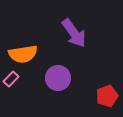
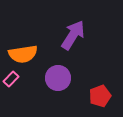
purple arrow: moved 1 px left, 2 px down; rotated 112 degrees counterclockwise
red pentagon: moved 7 px left
